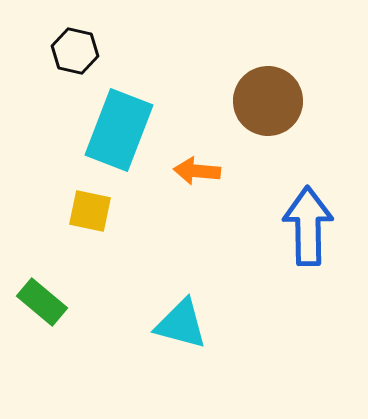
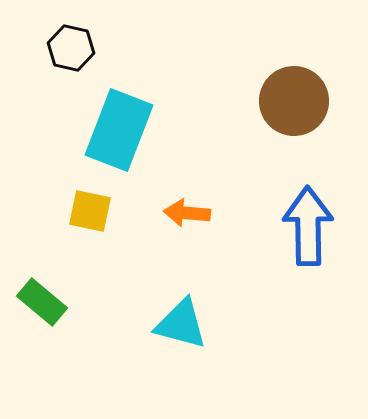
black hexagon: moved 4 px left, 3 px up
brown circle: moved 26 px right
orange arrow: moved 10 px left, 42 px down
